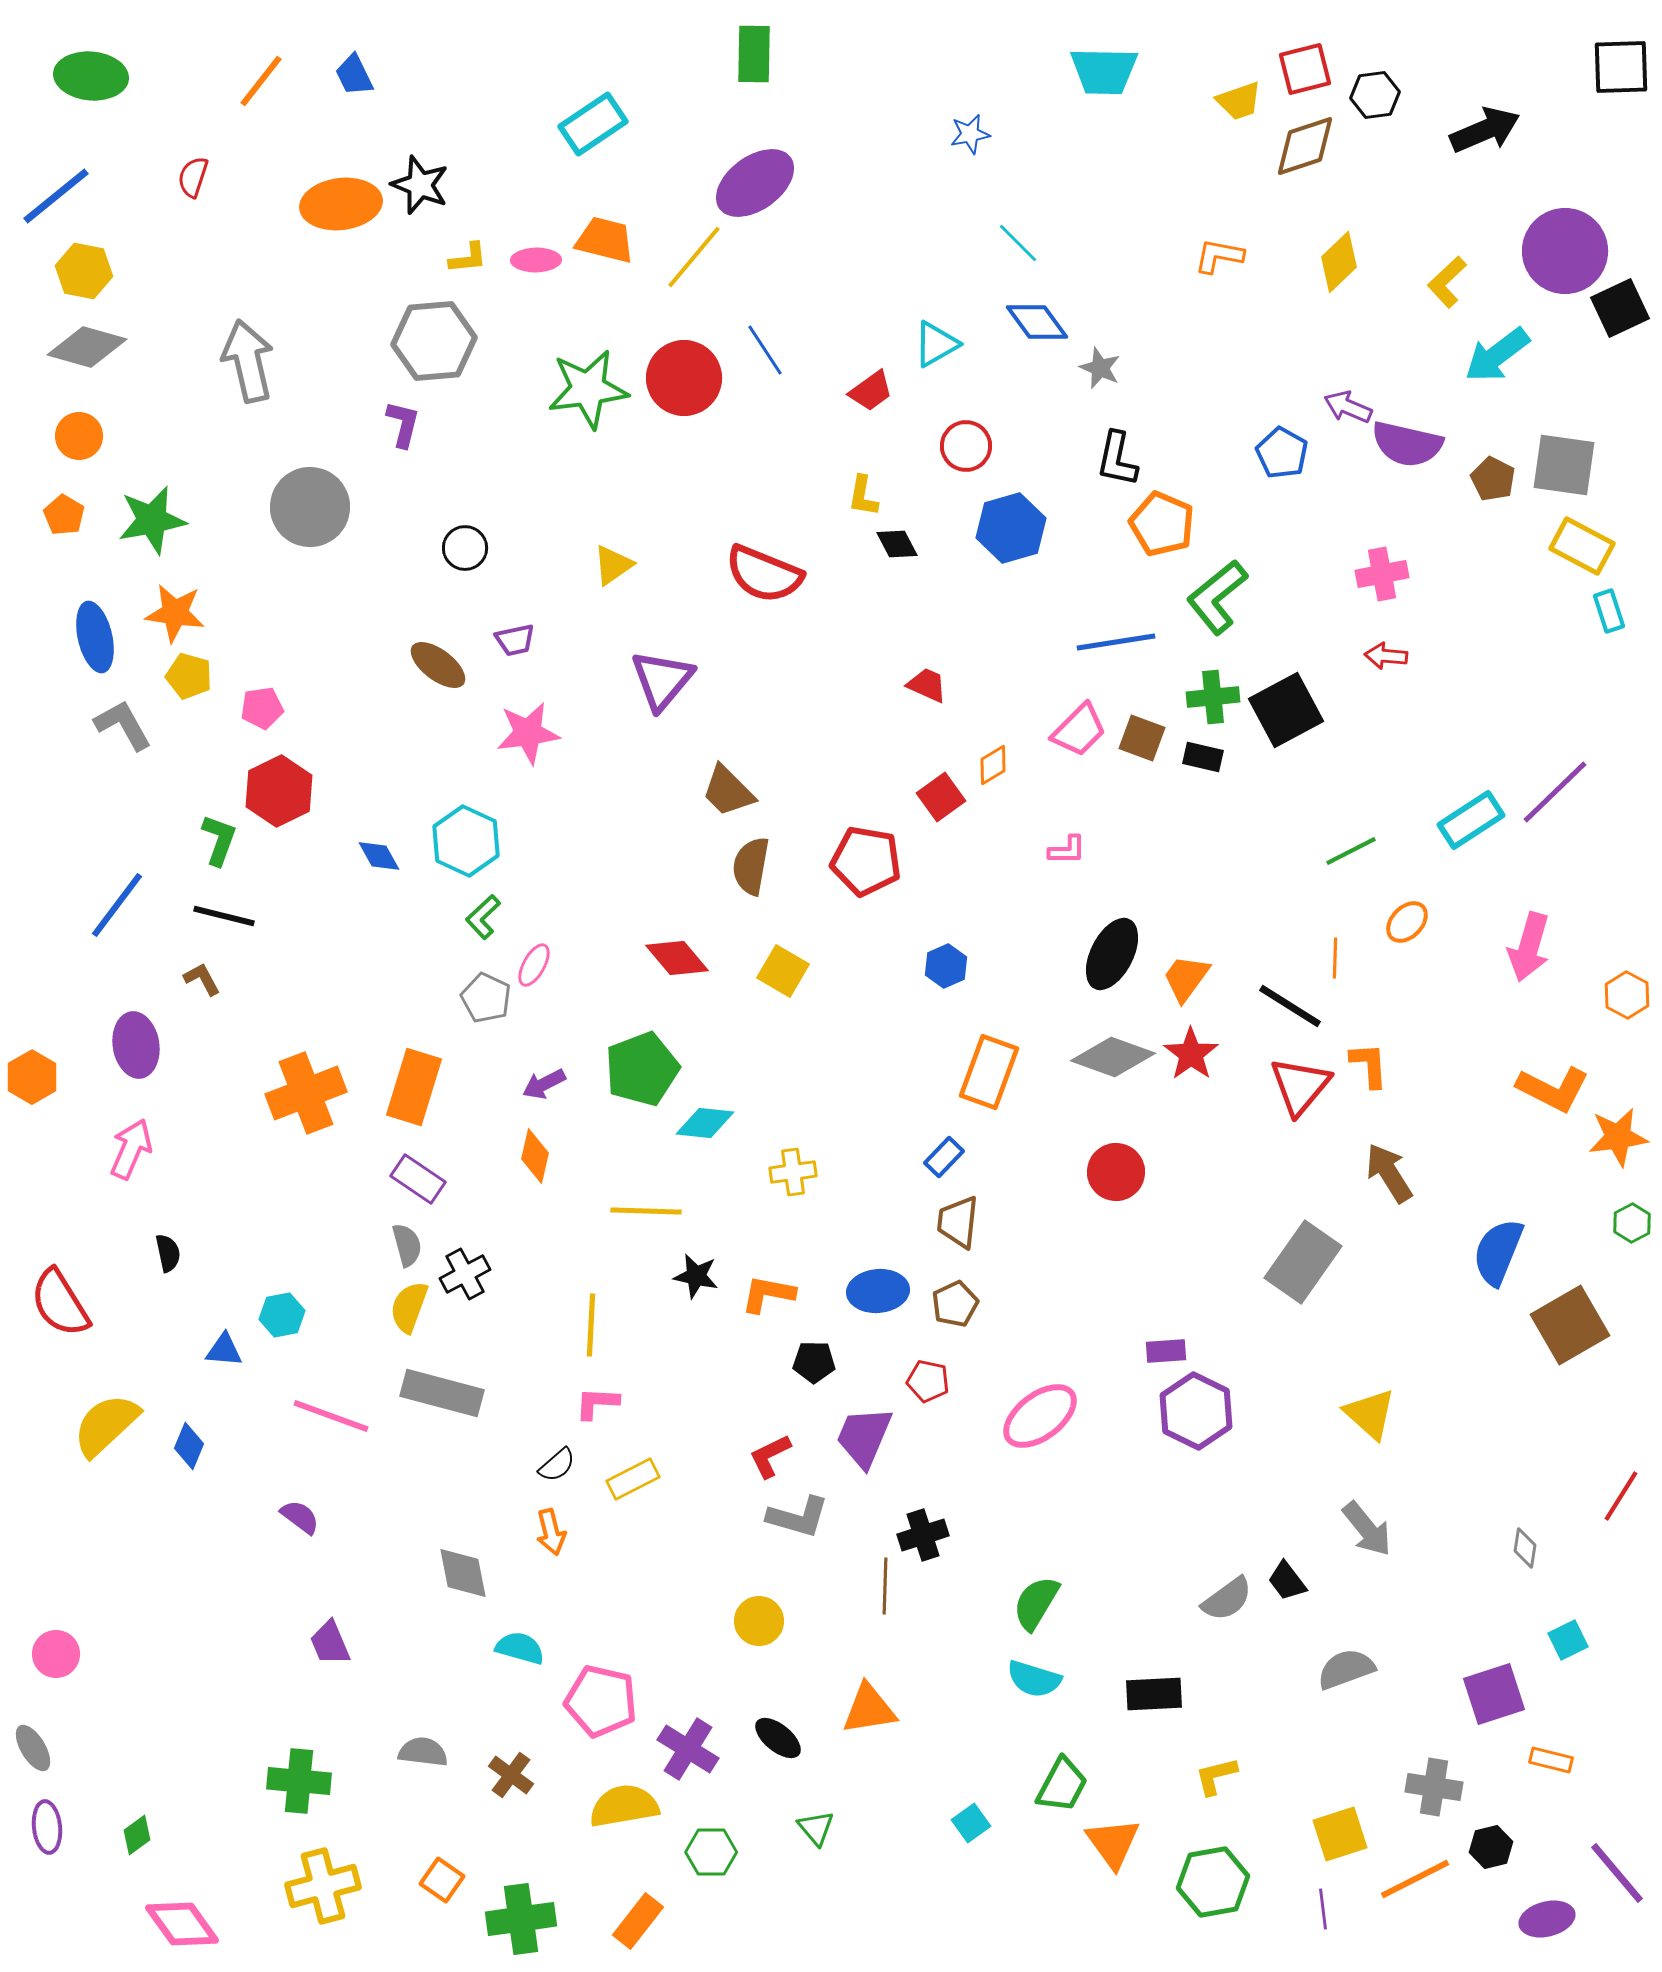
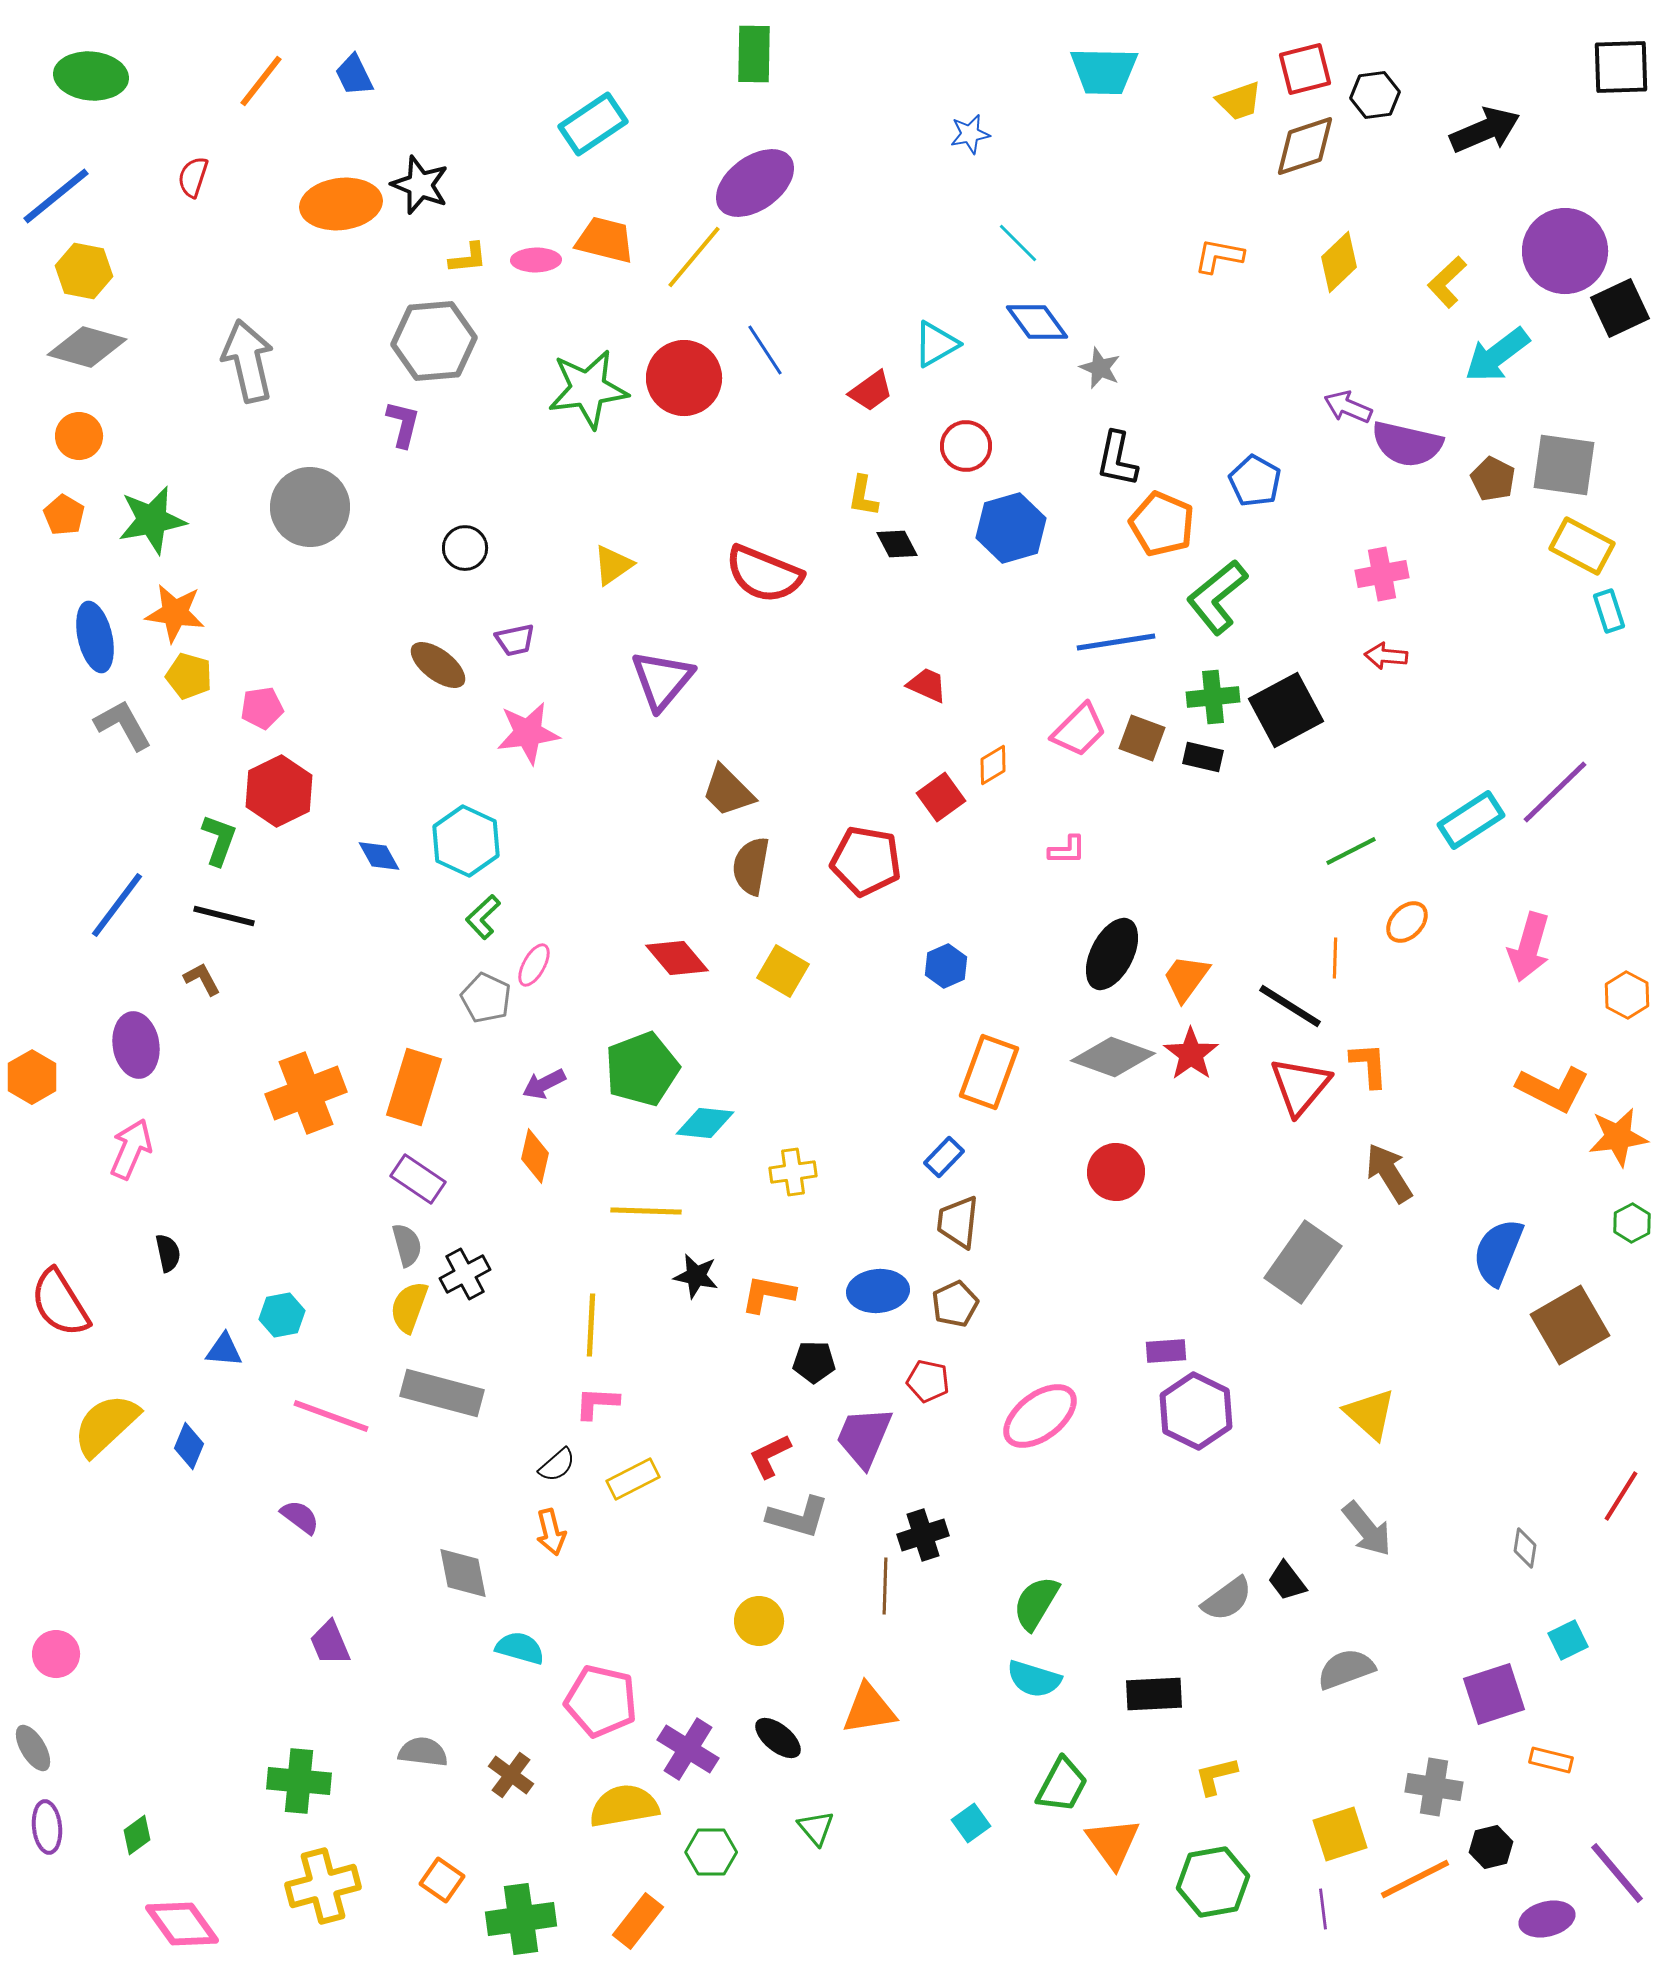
blue pentagon at (1282, 453): moved 27 px left, 28 px down
